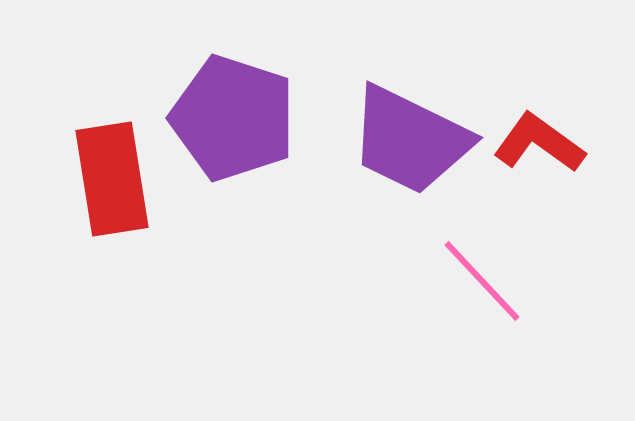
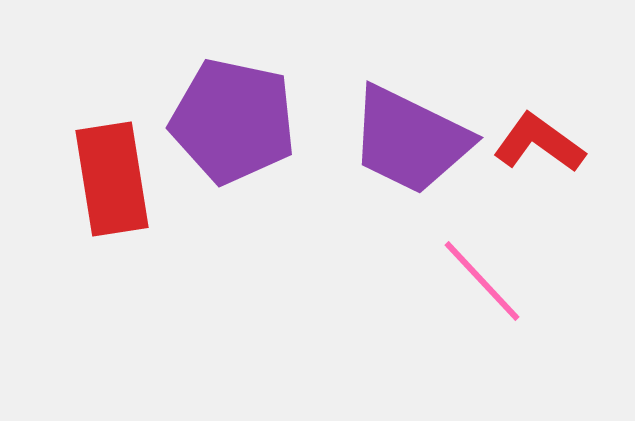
purple pentagon: moved 3 px down; rotated 6 degrees counterclockwise
